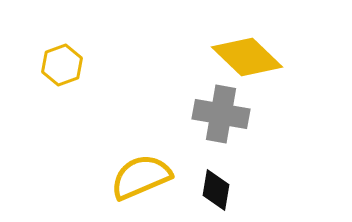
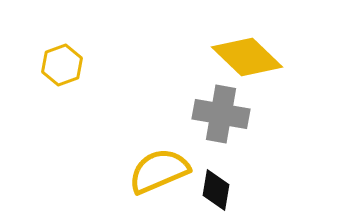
yellow semicircle: moved 18 px right, 6 px up
